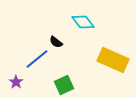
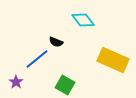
cyan diamond: moved 2 px up
black semicircle: rotated 16 degrees counterclockwise
green square: moved 1 px right; rotated 36 degrees counterclockwise
